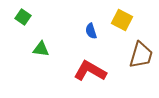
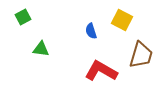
green square: rotated 28 degrees clockwise
red L-shape: moved 11 px right
